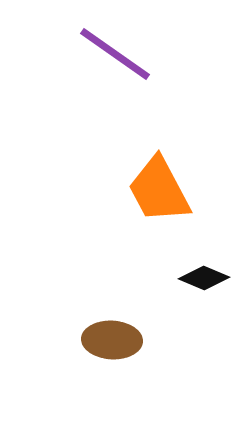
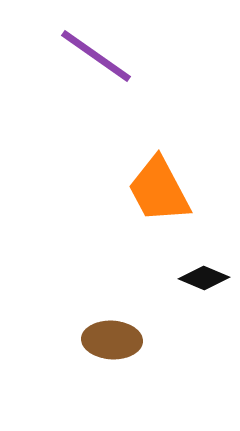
purple line: moved 19 px left, 2 px down
